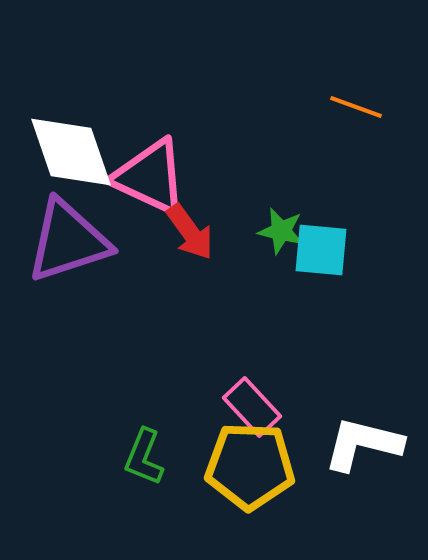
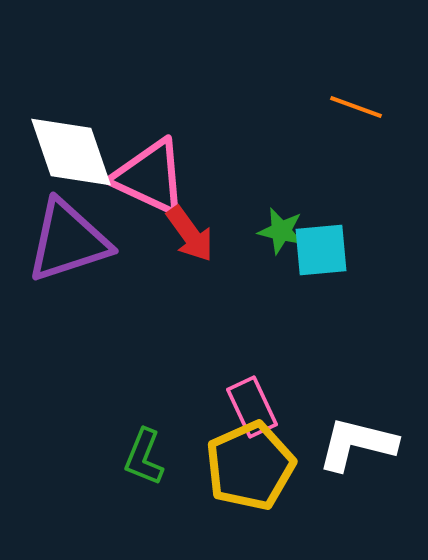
red arrow: moved 2 px down
cyan square: rotated 10 degrees counterclockwise
pink rectangle: rotated 18 degrees clockwise
white L-shape: moved 6 px left
yellow pentagon: rotated 26 degrees counterclockwise
